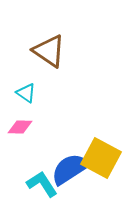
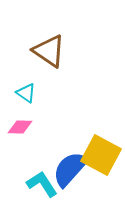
yellow square: moved 3 px up
blue semicircle: rotated 15 degrees counterclockwise
